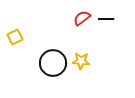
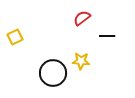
black line: moved 1 px right, 17 px down
black circle: moved 10 px down
